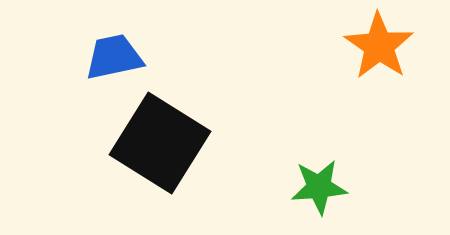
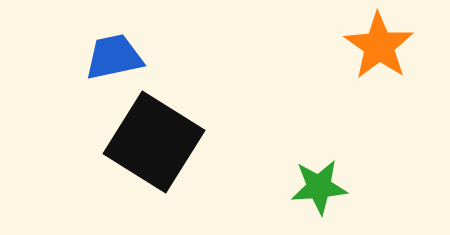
black square: moved 6 px left, 1 px up
